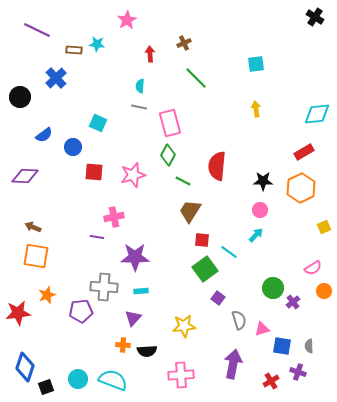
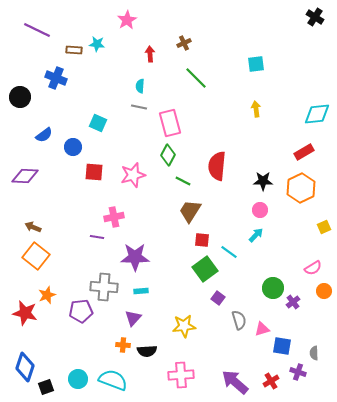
blue cross at (56, 78): rotated 25 degrees counterclockwise
orange square at (36, 256): rotated 28 degrees clockwise
red star at (18, 313): moved 7 px right; rotated 20 degrees clockwise
gray semicircle at (309, 346): moved 5 px right, 7 px down
purple arrow at (233, 364): moved 2 px right, 18 px down; rotated 60 degrees counterclockwise
